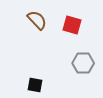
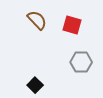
gray hexagon: moved 2 px left, 1 px up
black square: rotated 35 degrees clockwise
